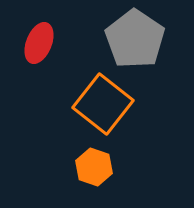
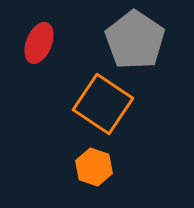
gray pentagon: moved 1 px down
orange square: rotated 4 degrees counterclockwise
